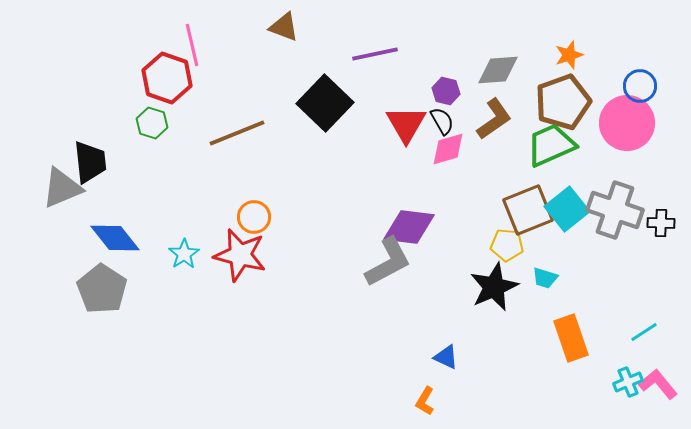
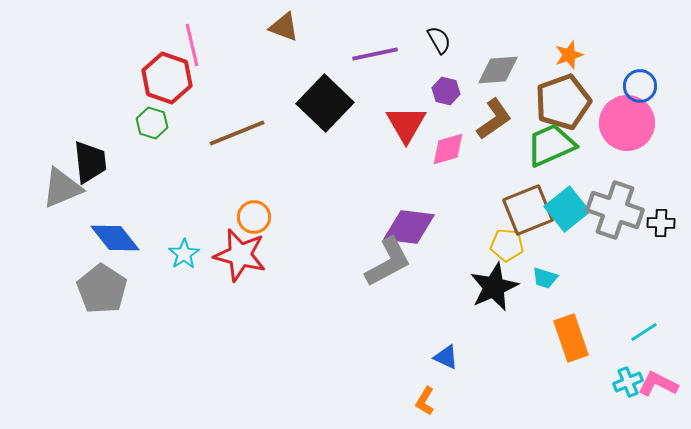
black semicircle: moved 3 px left, 81 px up
pink L-shape: rotated 24 degrees counterclockwise
